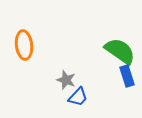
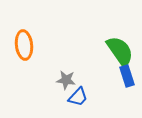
green semicircle: rotated 20 degrees clockwise
gray star: rotated 12 degrees counterclockwise
